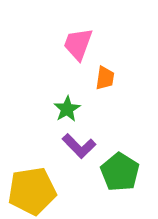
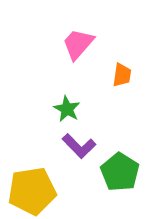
pink trapezoid: rotated 21 degrees clockwise
orange trapezoid: moved 17 px right, 3 px up
green star: rotated 12 degrees counterclockwise
